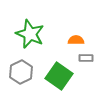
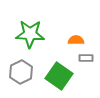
green star: rotated 20 degrees counterclockwise
